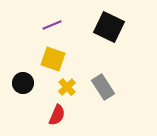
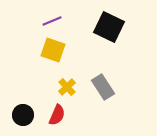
purple line: moved 4 px up
yellow square: moved 9 px up
black circle: moved 32 px down
